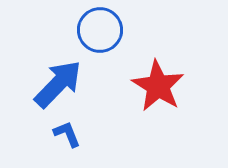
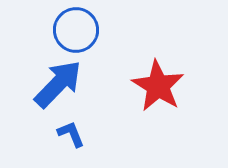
blue circle: moved 24 px left
blue L-shape: moved 4 px right
